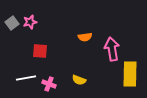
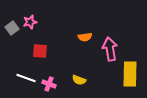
gray square: moved 5 px down
pink arrow: moved 2 px left
white line: rotated 30 degrees clockwise
